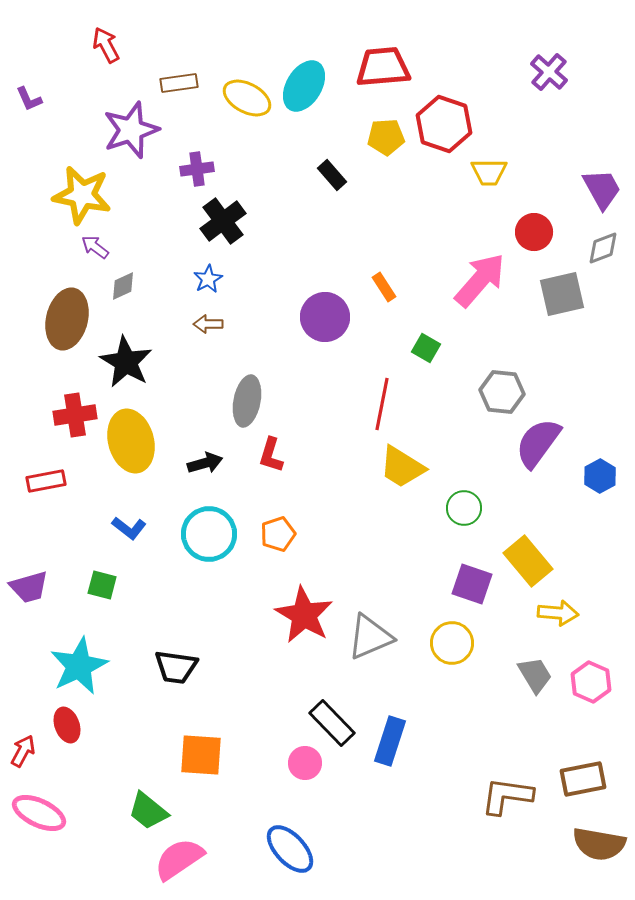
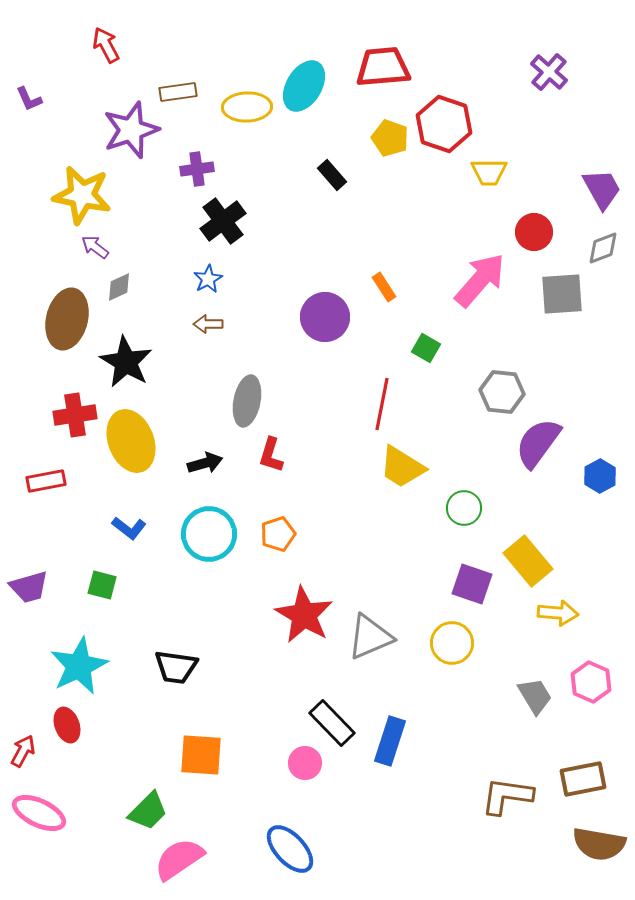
brown rectangle at (179, 83): moved 1 px left, 9 px down
yellow ellipse at (247, 98): moved 9 px down; rotated 30 degrees counterclockwise
yellow pentagon at (386, 137): moved 4 px right, 1 px down; rotated 24 degrees clockwise
gray diamond at (123, 286): moved 4 px left, 1 px down
gray square at (562, 294): rotated 9 degrees clockwise
yellow ellipse at (131, 441): rotated 6 degrees counterclockwise
gray trapezoid at (535, 675): moved 21 px down
green trapezoid at (148, 811): rotated 84 degrees counterclockwise
